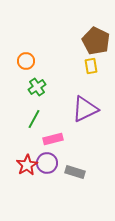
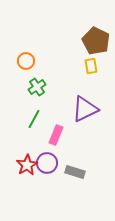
pink rectangle: moved 3 px right, 4 px up; rotated 54 degrees counterclockwise
